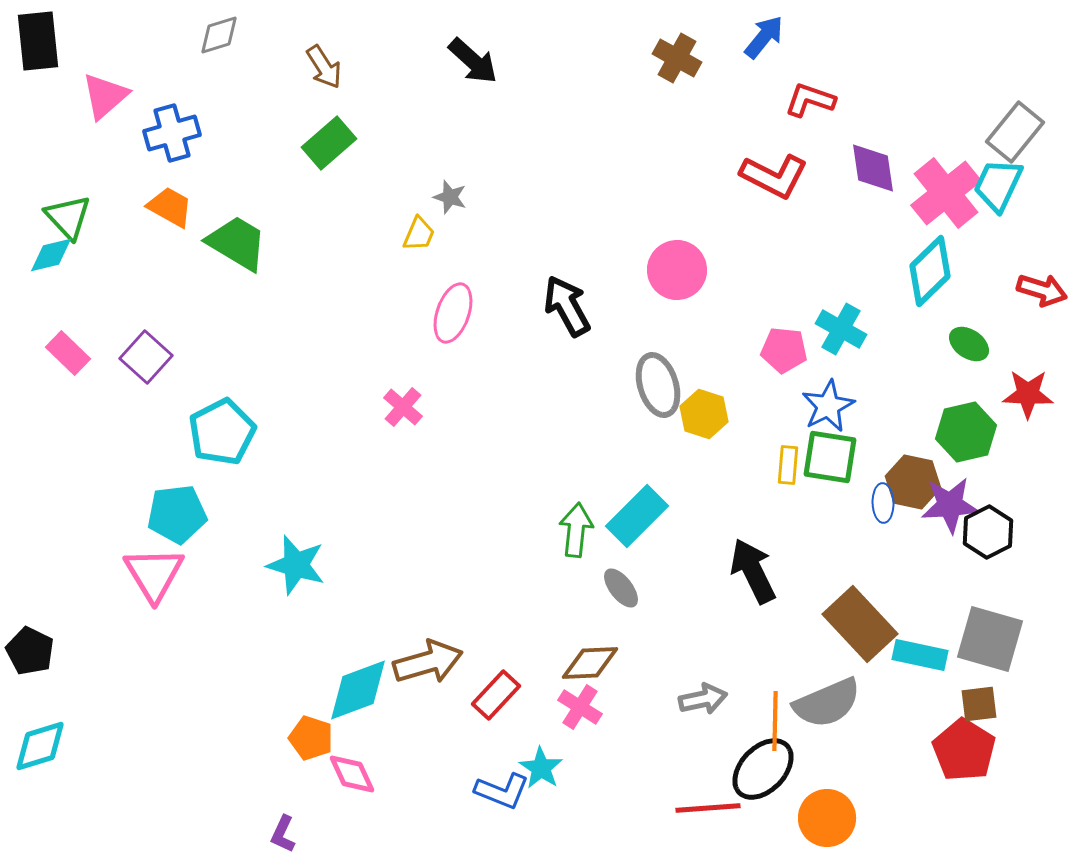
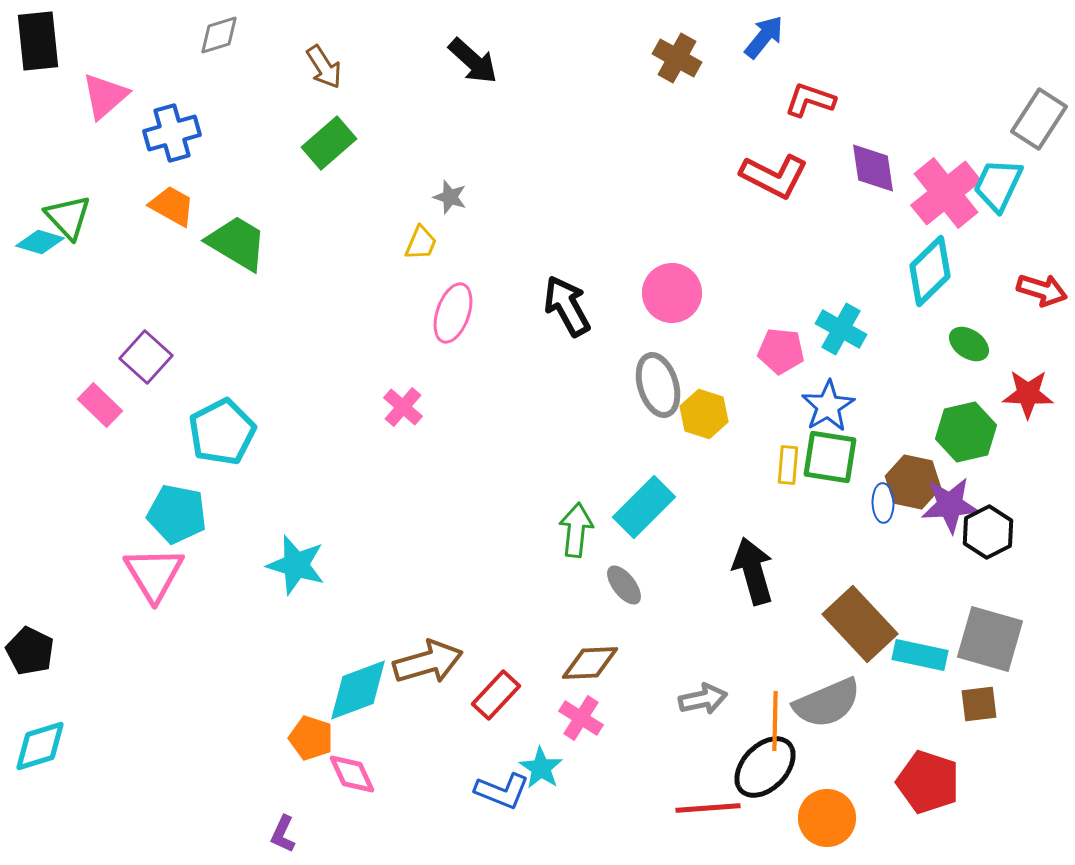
gray rectangle at (1015, 132): moved 24 px right, 13 px up; rotated 6 degrees counterclockwise
orange trapezoid at (170, 207): moved 2 px right, 1 px up
yellow trapezoid at (419, 234): moved 2 px right, 9 px down
cyan diamond at (51, 255): moved 11 px left, 13 px up; rotated 30 degrees clockwise
pink circle at (677, 270): moved 5 px left, 23 px down
pink pentagon at (784, 350): moved 3 px left, 1 px down
pink rectangle at (68, 353): moved 32 px right, 52 px down
blue star at (828, 406): rotated 4 degrees counterclockwise
cyan pentagon at (177, 514): rotated 18 degrees clockwise
cyan rectangle at (637, 516): moved 7 px right, 9 px up
black arrow at (753, 571): rotated 10 degrees clockwise
gray ellipse at (621, 588): moved 3 px right, 3 px up
pink cross at (580, 707): moved 1 px right, 11 px down
red pentagon at (964, 750): moved 36 px left, 32 px down; rotated 14 degrees counterclockwise
black ellipse at (763, 769): moved 2 px right, 2 px up
